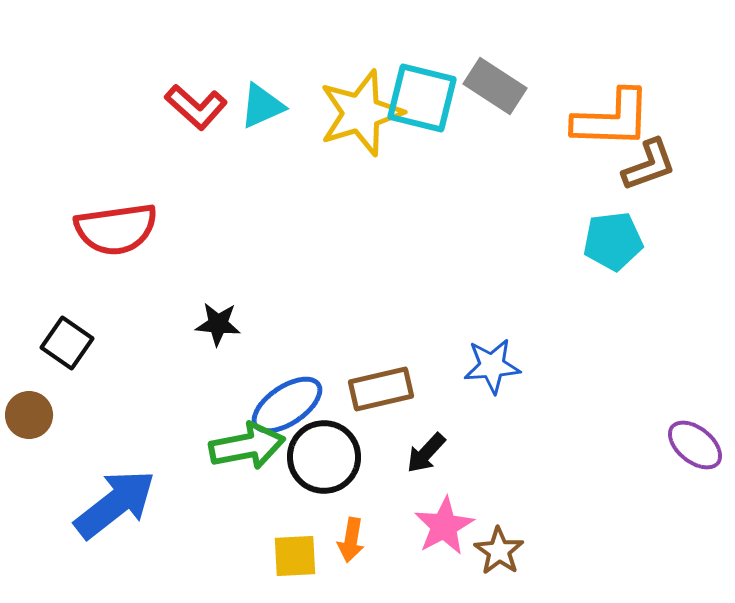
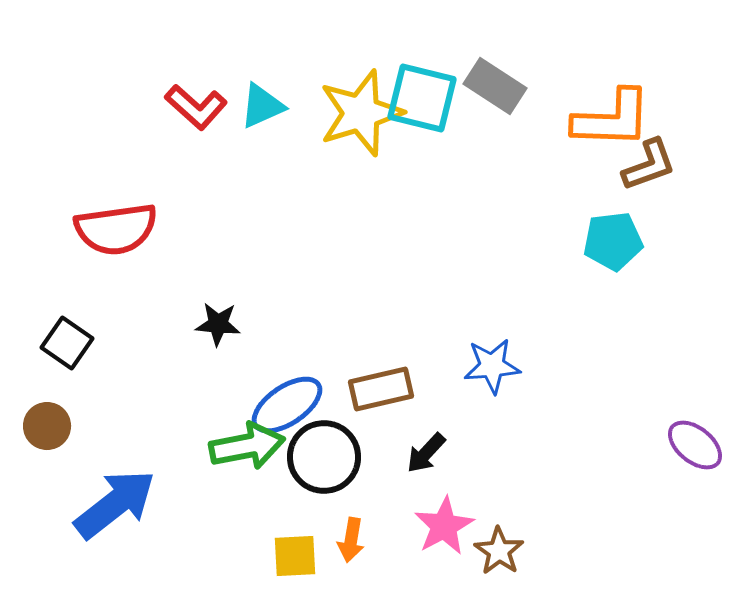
brown circle: moved 18 px right, 11 px down
